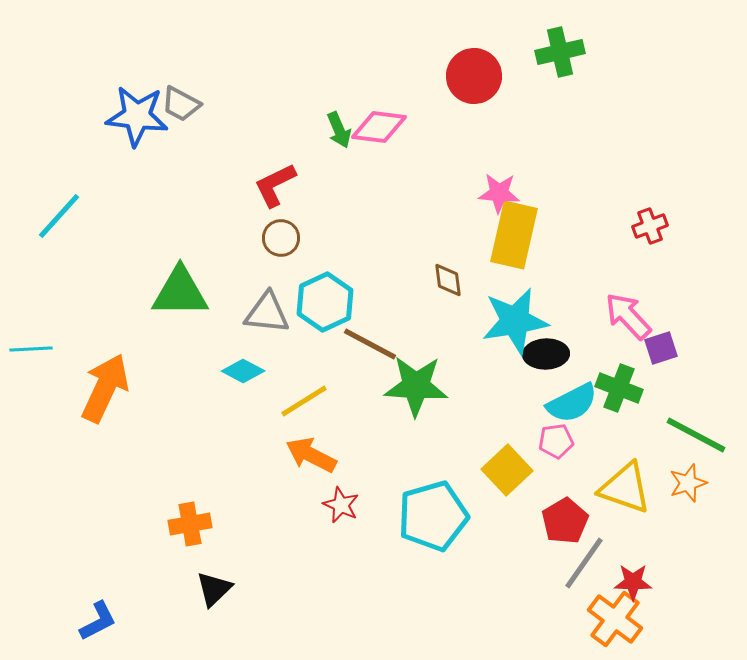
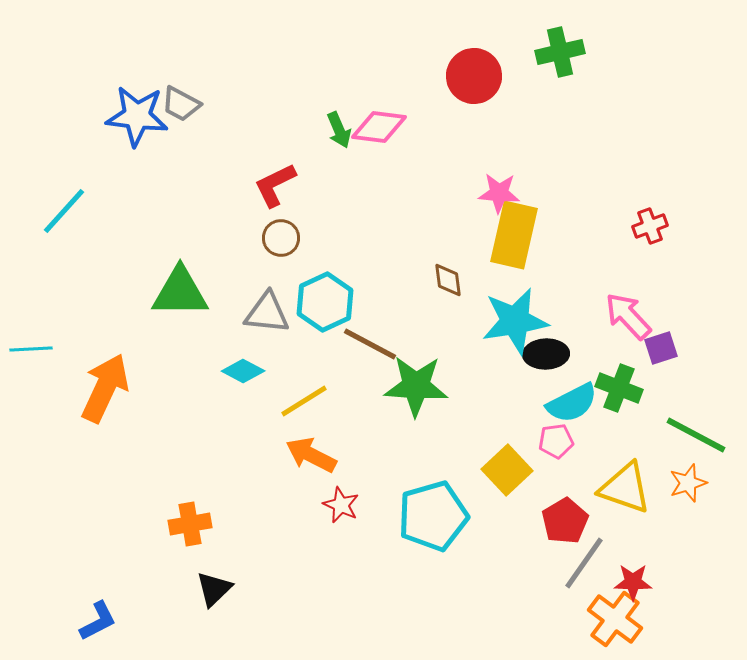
cyan line at (59, 216): moved 5 px right, 5 px up
